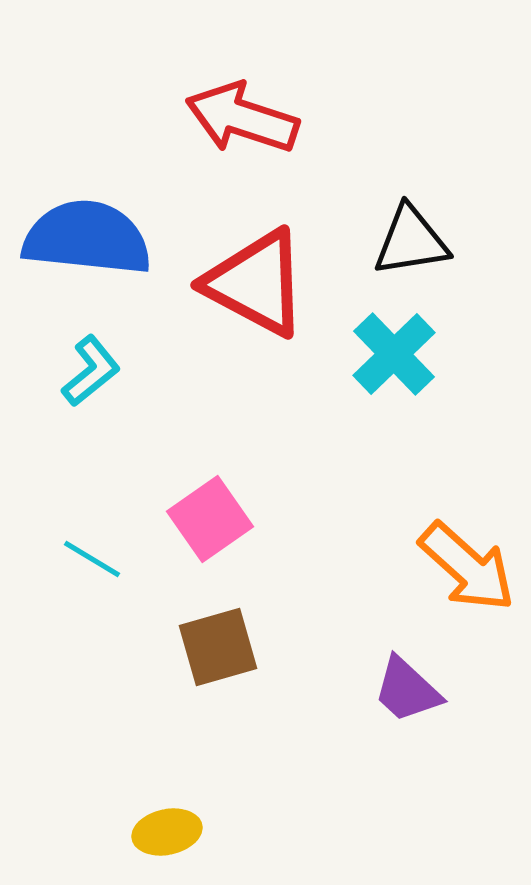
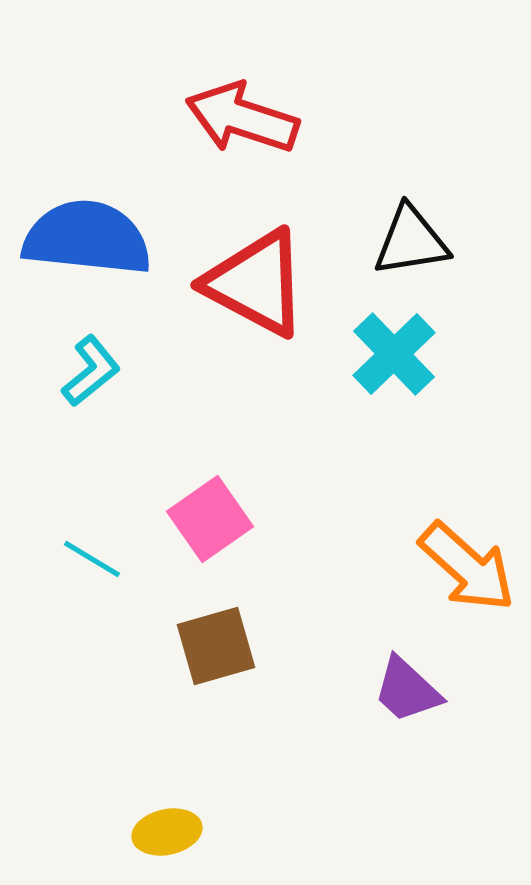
brown square: moved 2 px left, 1 px up
